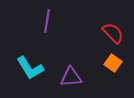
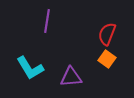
red semicircle: moved 6 px left, 1 px down; rotated 115 degrees counterclockwise
orange square: moved 6 px left, 4 px up
